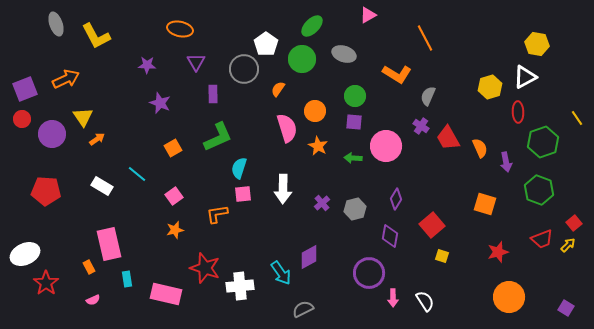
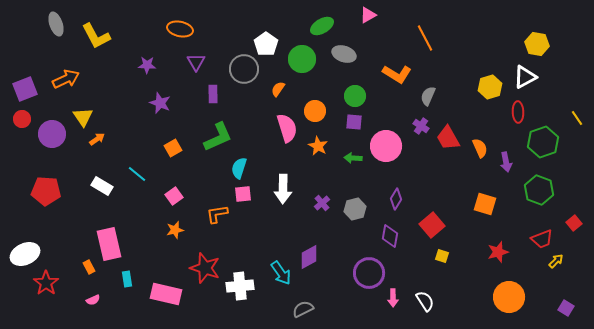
green ellipse at (312, 26): moved 10 px right; rotated 15 degrees clockwise
yellow arrow at (568, 245): moved 12 px left, 16 px down
